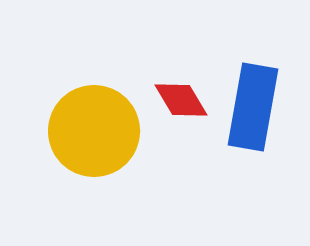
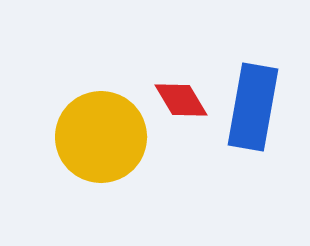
yellow circle: moved 7 px right, 6 px down
